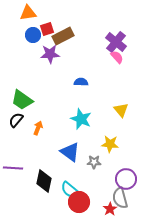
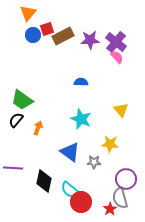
orange triangle: rotated 42 degrees counterclockwise
purple star: moved 40 px right, 14 px up
red circle: moved 2 px right
